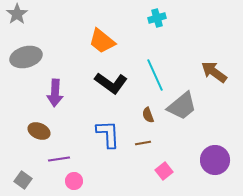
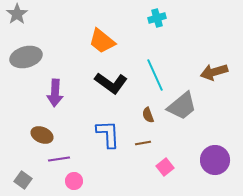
brown arrow: rotated 52 degrees counterclockwise
brown ellipse: moved 3 px right, 4 px down
pink square: moved 1 px right, 4 px up
